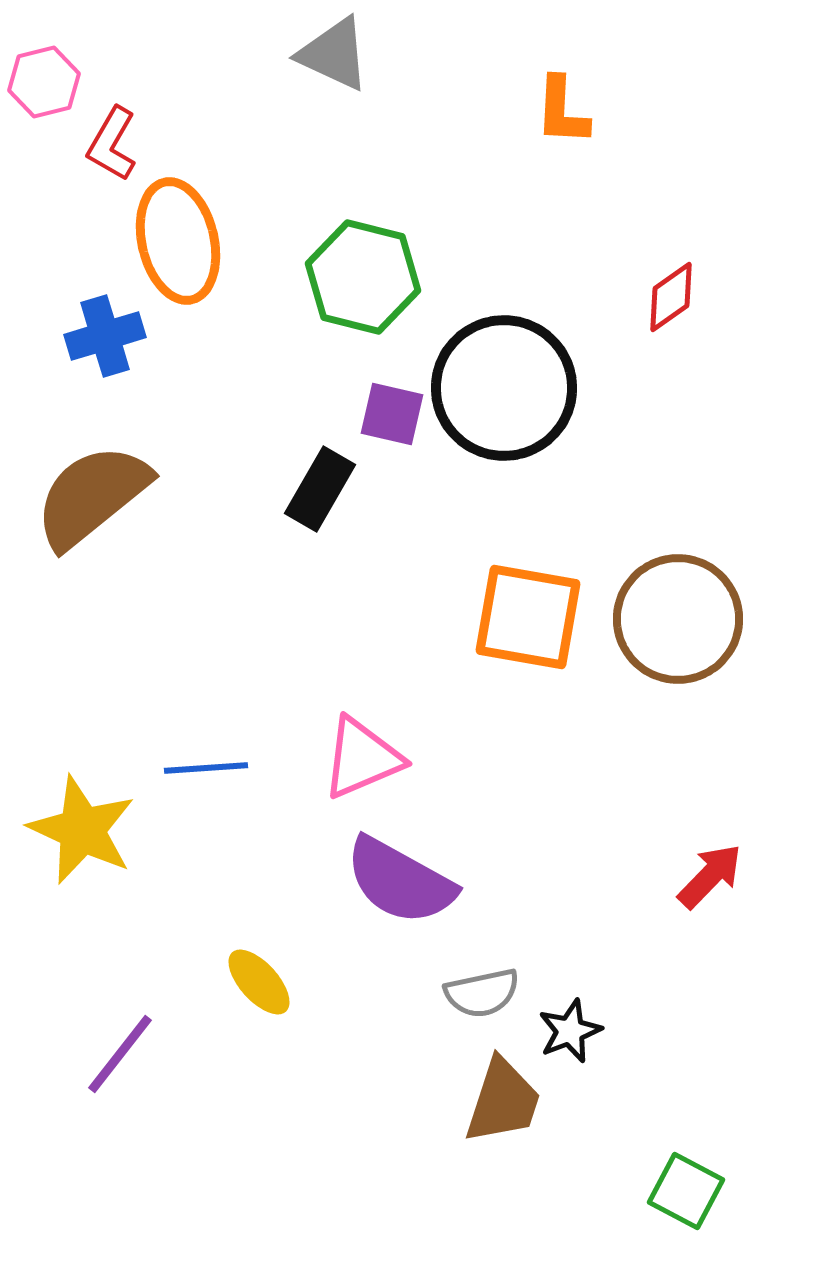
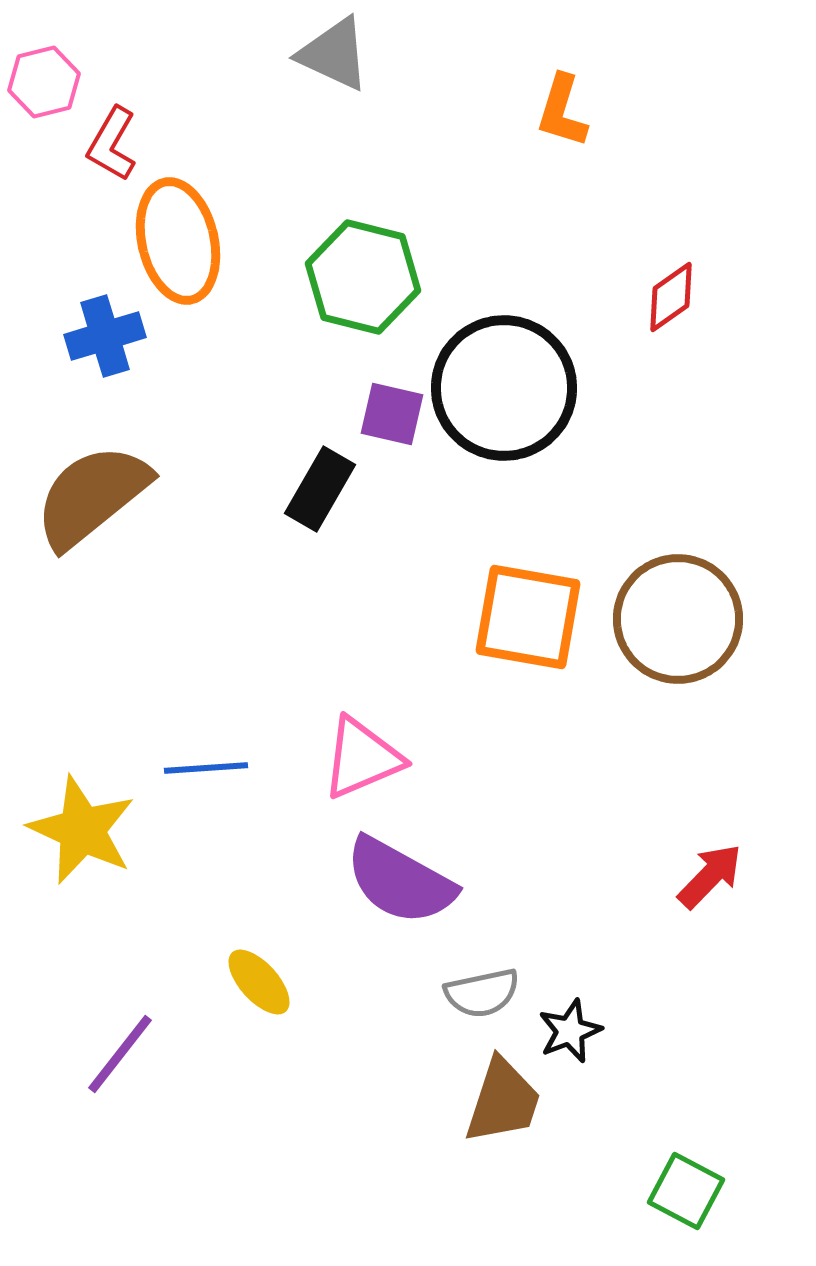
orange L-shape: rotated 14 degrees clockwise
